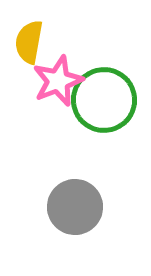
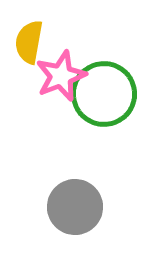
pink star: moved 3 px right, 5 px up
green circle: moved 6 px up
